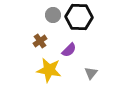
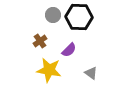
gray triangle: rotated 32 degrees counterclockwise
